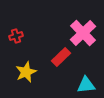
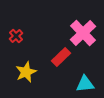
red cross: rotated 24 degrees counterclockwise
cyan triangle: moved 1 px left, 1 px up
